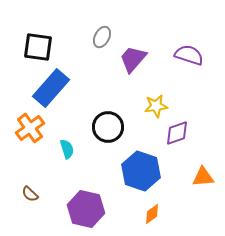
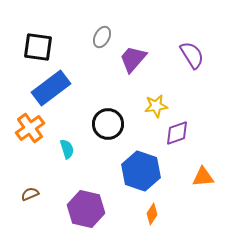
purple semicircle: moved 3 px right; rotated 40 degrees clockwise
blue rectangle: rotated 12 degrees clockwise
black circle: moved 3 px up
brown semicircle: rotated 114 degrees clockwise
orange diamond: rotated 20 degrees counterclockwise
